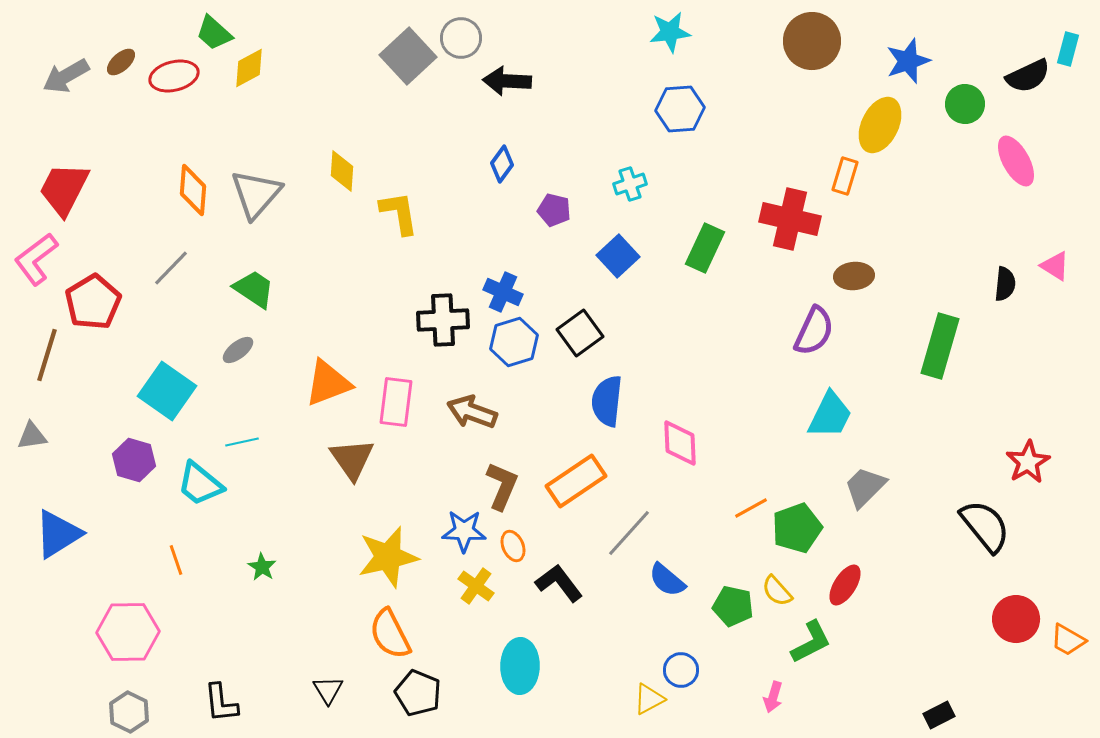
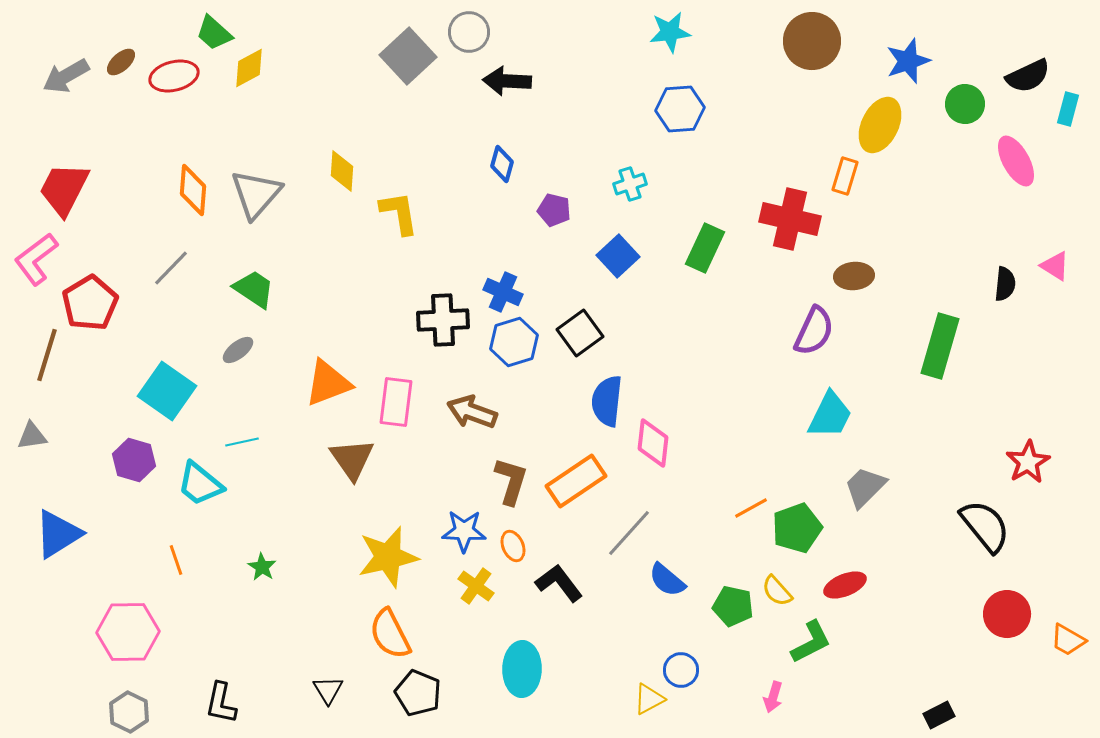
gray circle at (461, 38): moved 8 px right, 6 px up
cyan rectangle at (1068, 49): moved 60 px down
blue diamond at (502, 164): rotated 21 degrees counterclockwise
red pentagon at (93, 302): moved 3 px left, 1 px down
pink diamond at (680, 443): moved 27 px left; rotated 9 degrees clockwise
brown L-shape at (502, 486): moved 9 px right, 5 px up; rotated 6 degrees counterclockwise
red ellipse at (845, 585): rotated 36 degrees clockwise
red circle at (1016, 619): moved 9 px left, 5 px up
cyan ellipse at (520, 666): moved 2 px right, 3 px down
black L-shape at (221, 703): rotated 18 degrees clockwise
